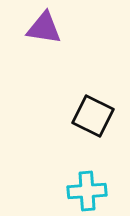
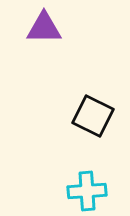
purple triangle: rotated 9 degrees counterclockwise
